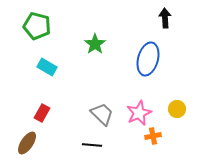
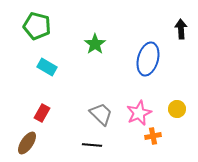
black arrow: moved 16 px right, 11 px down
gray trapezoid: moved 1 px left
